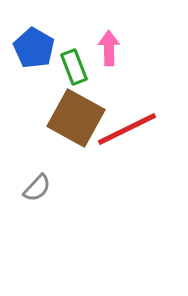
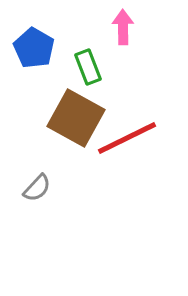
pink arrow: moved 14 px right, 21 px up
green rectangle: moved 14 px right
red line: moved 9 px down
